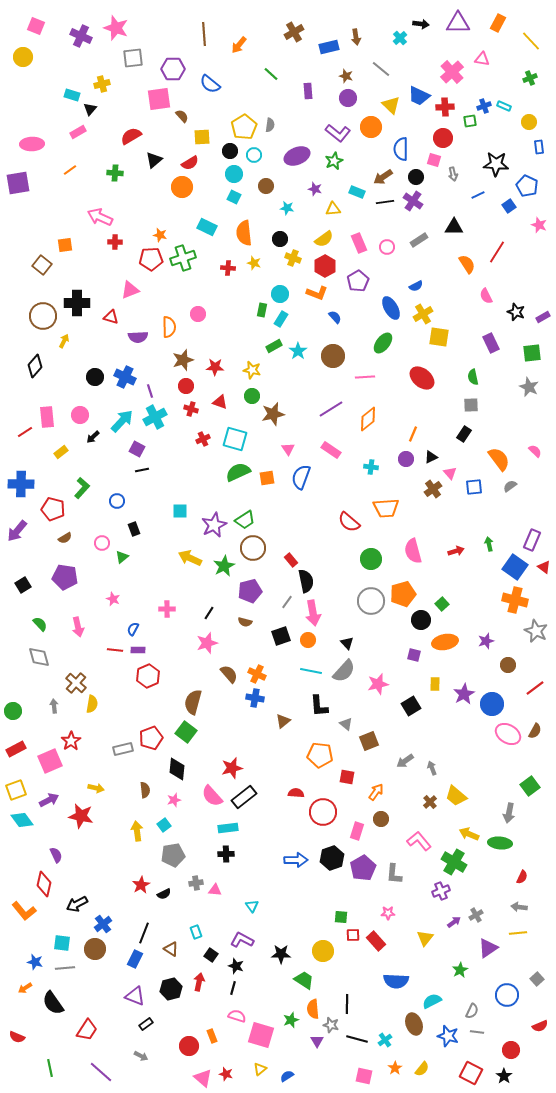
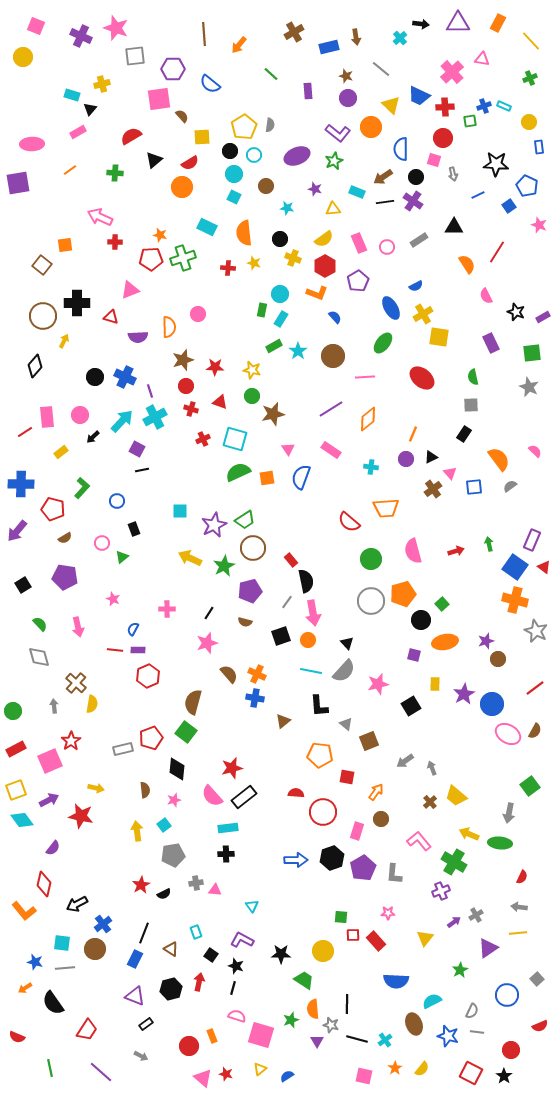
gray square at (133, 58): moved 2 px right, 2 px up
brown circle at (508, 665): moved 10 px left, 6 px up
purple semicircle at (56, 855): moved 3 px left, 7 px up; rotated 63 degrees clockwise
